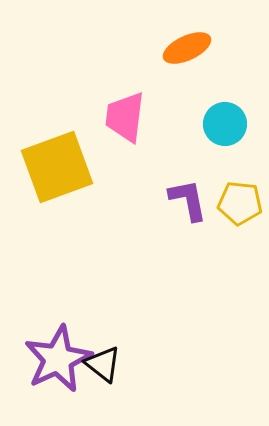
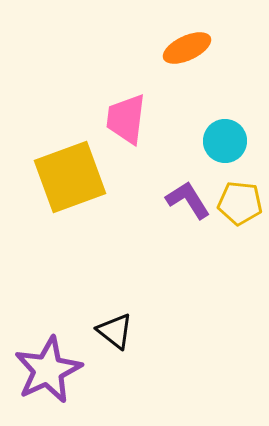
pink trapezoid: moved 1 px right, 2 px down
cyan circle: moved 17 px down
yellow square: moved 13 px right, 10 px down
purple L-shape: rotated 21 degrees counterclockwise
purple star: moved 10 px left, 11 px down
black triangle: moved 12 px right, 33 px up
